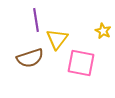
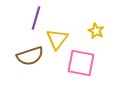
purple line: moved 2 px up; rotated 25 degrees clockwise
yellow star: moved 7 px left
brown semicircle: moved 2 px up
